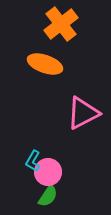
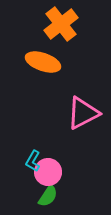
orange ellipse: moved 2 px left, 2 px up
